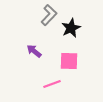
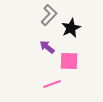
purple arrow: moved 13 px right, 4 px up
